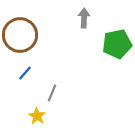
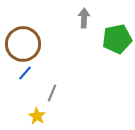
brown circle: moved 3 px right, 9 px down
green pentagon: moved 5 px up
